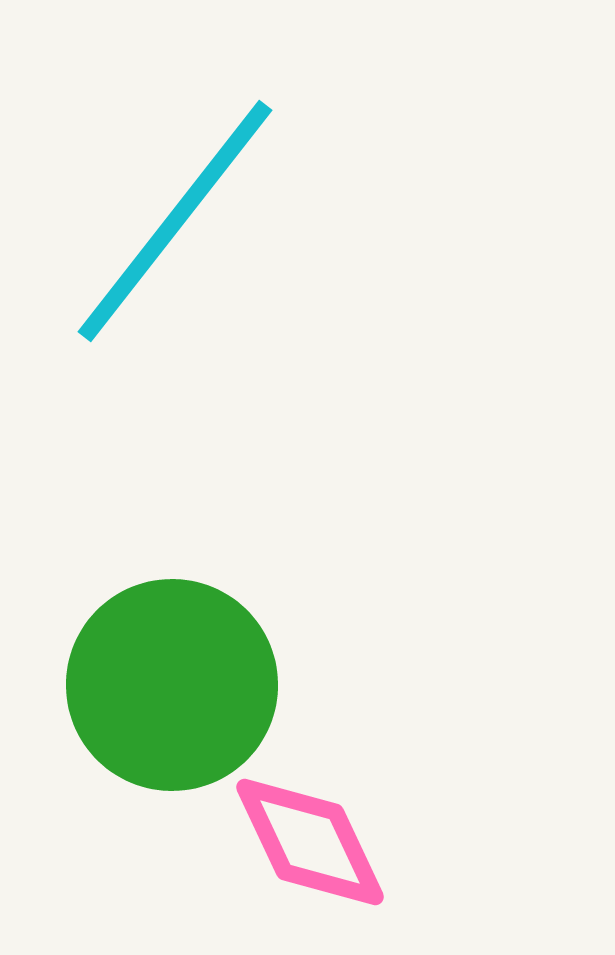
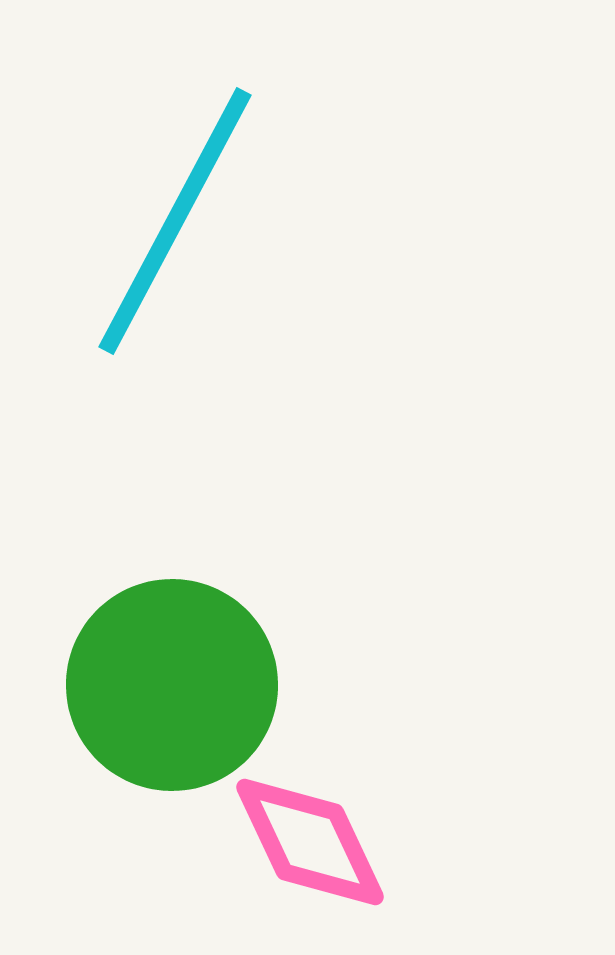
cyan line: rotated 10 degrees counterclockwise
